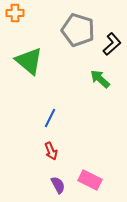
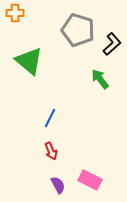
green arrow: rotated 10 degrees clockwise
